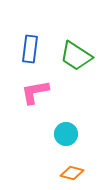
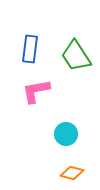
green trapezoid: rotated 24 degrees clockwise
pink L-shape: moved 1 px right, 1 px up
